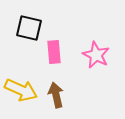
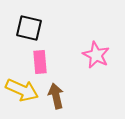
pink rectangle: moved 14 px left, 10 px down
yellow arrow: moved 1 px right
brown arrow: moved 1 px down
